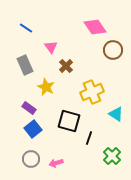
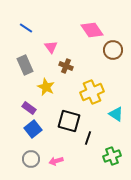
pink diamond: moved 3 px left, 3 px down
brown cross: rotated 24 degrees counterclockwise
black line: moved 1 px left
green cross: rotated 24 degrees clockwise
pink arrow: moved 2 px up
